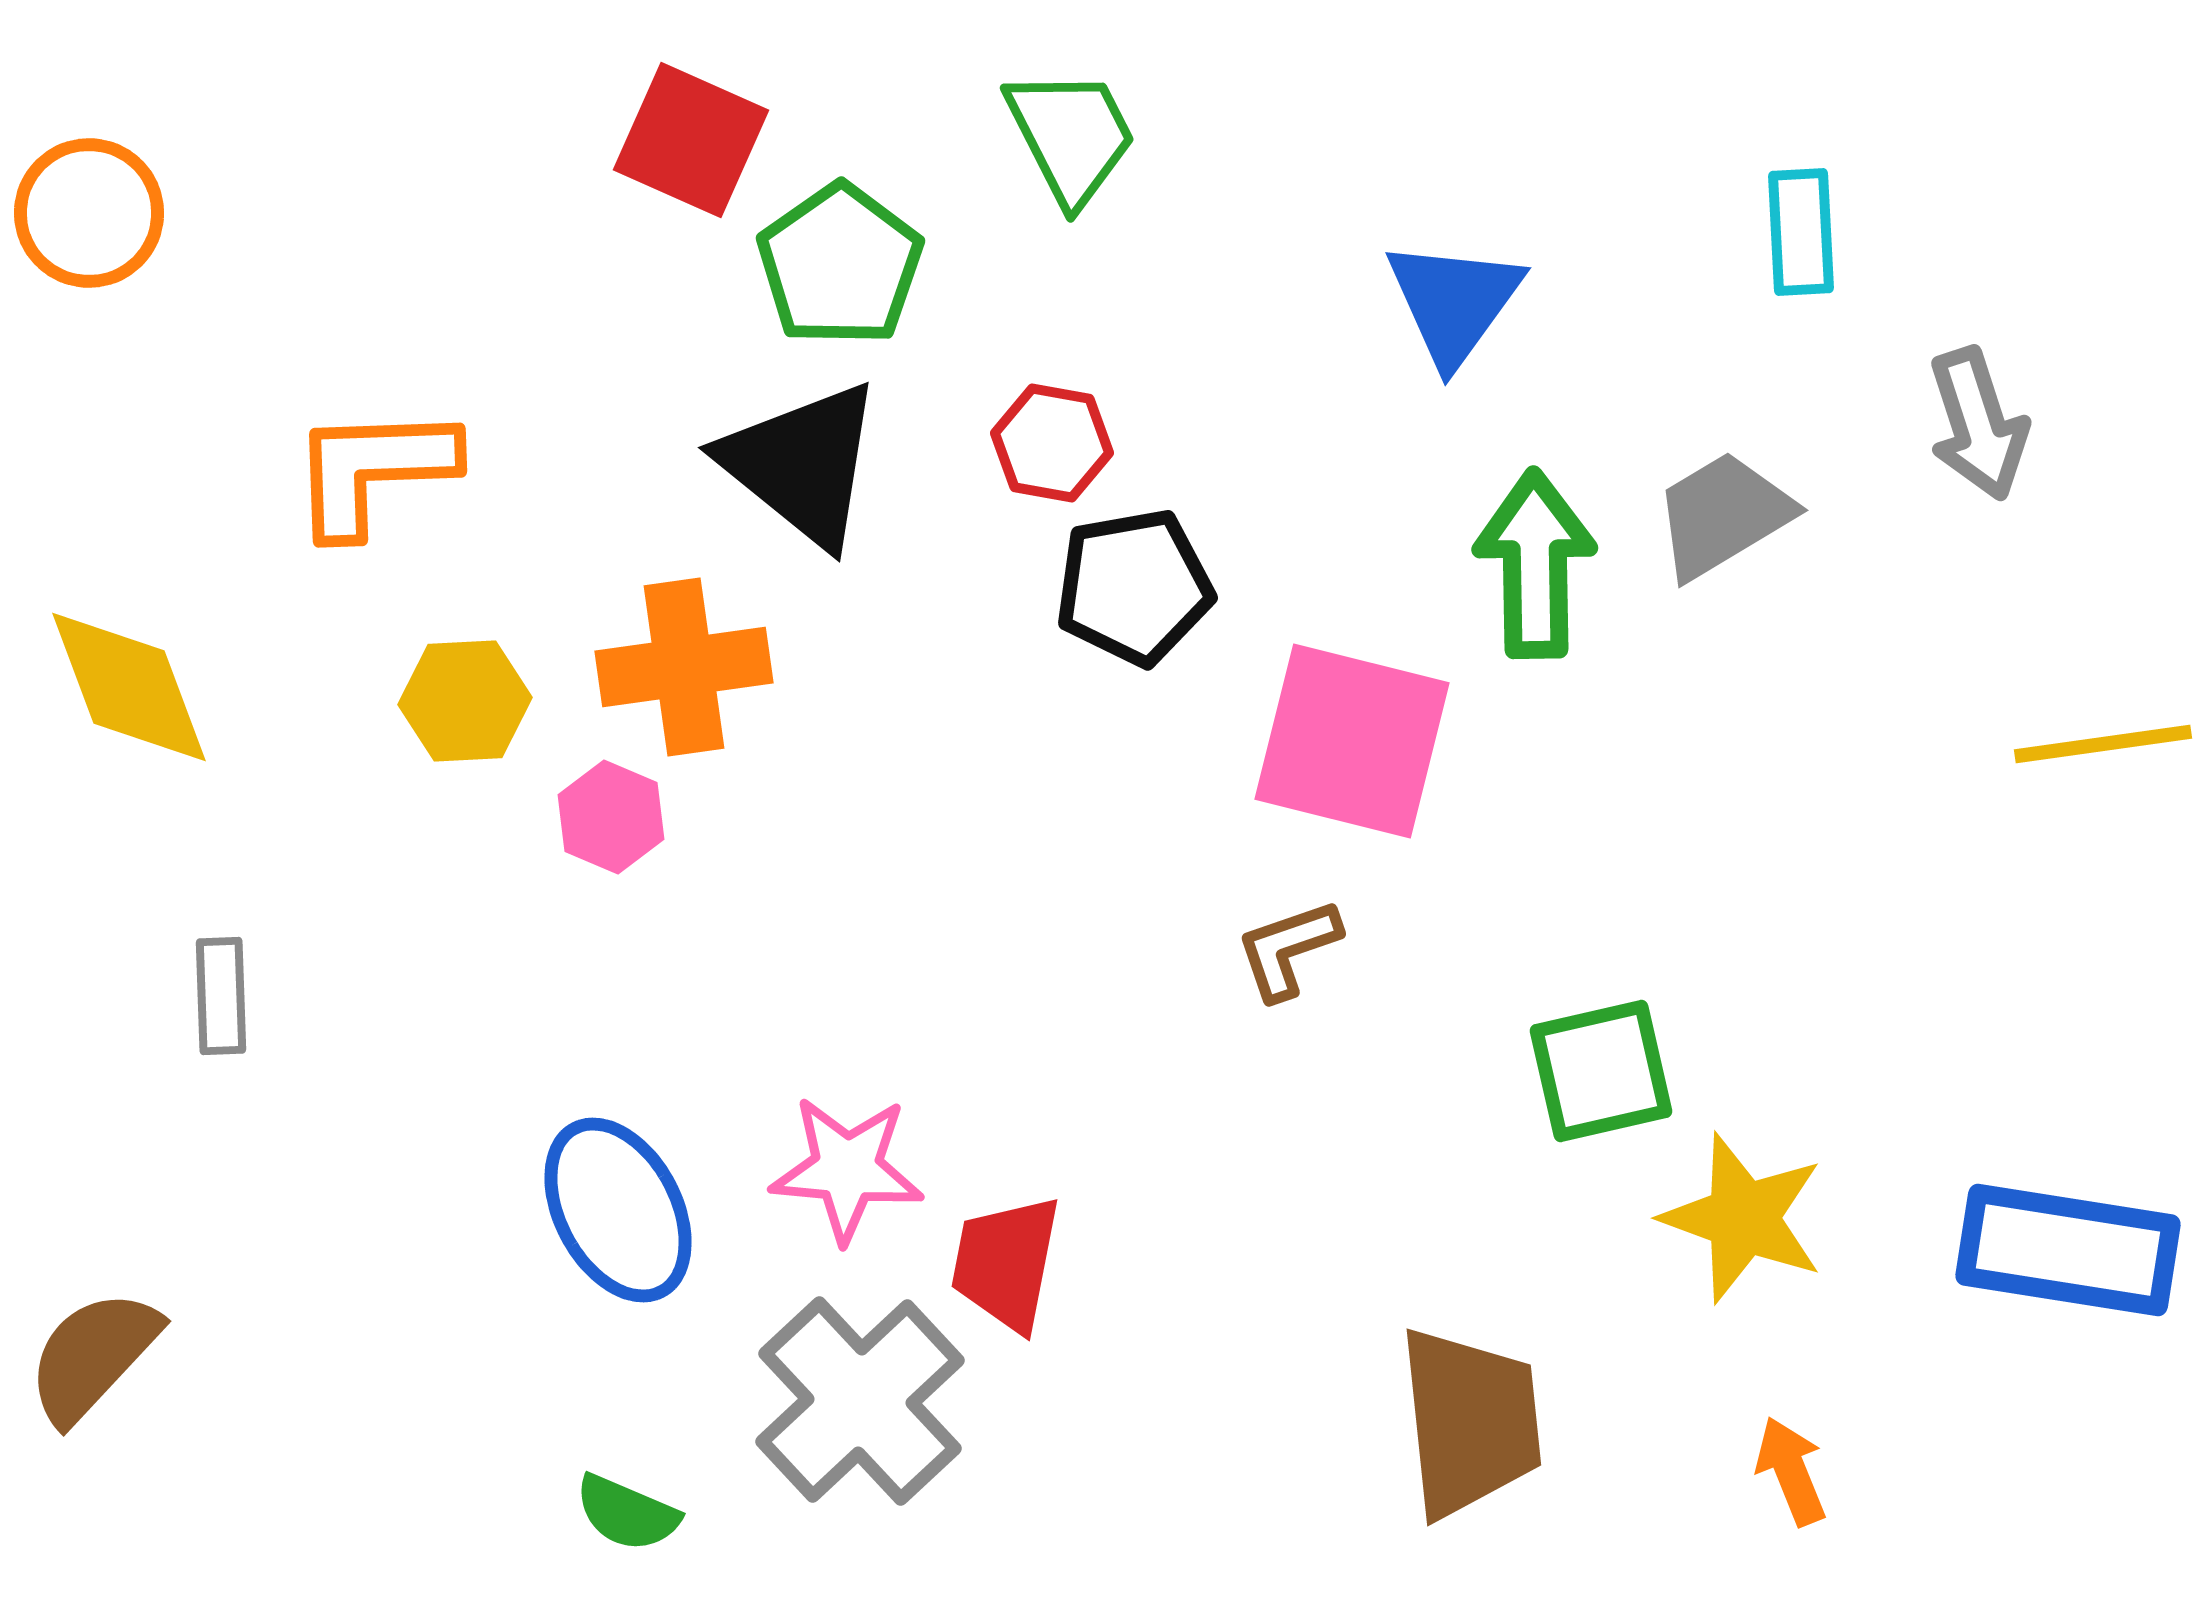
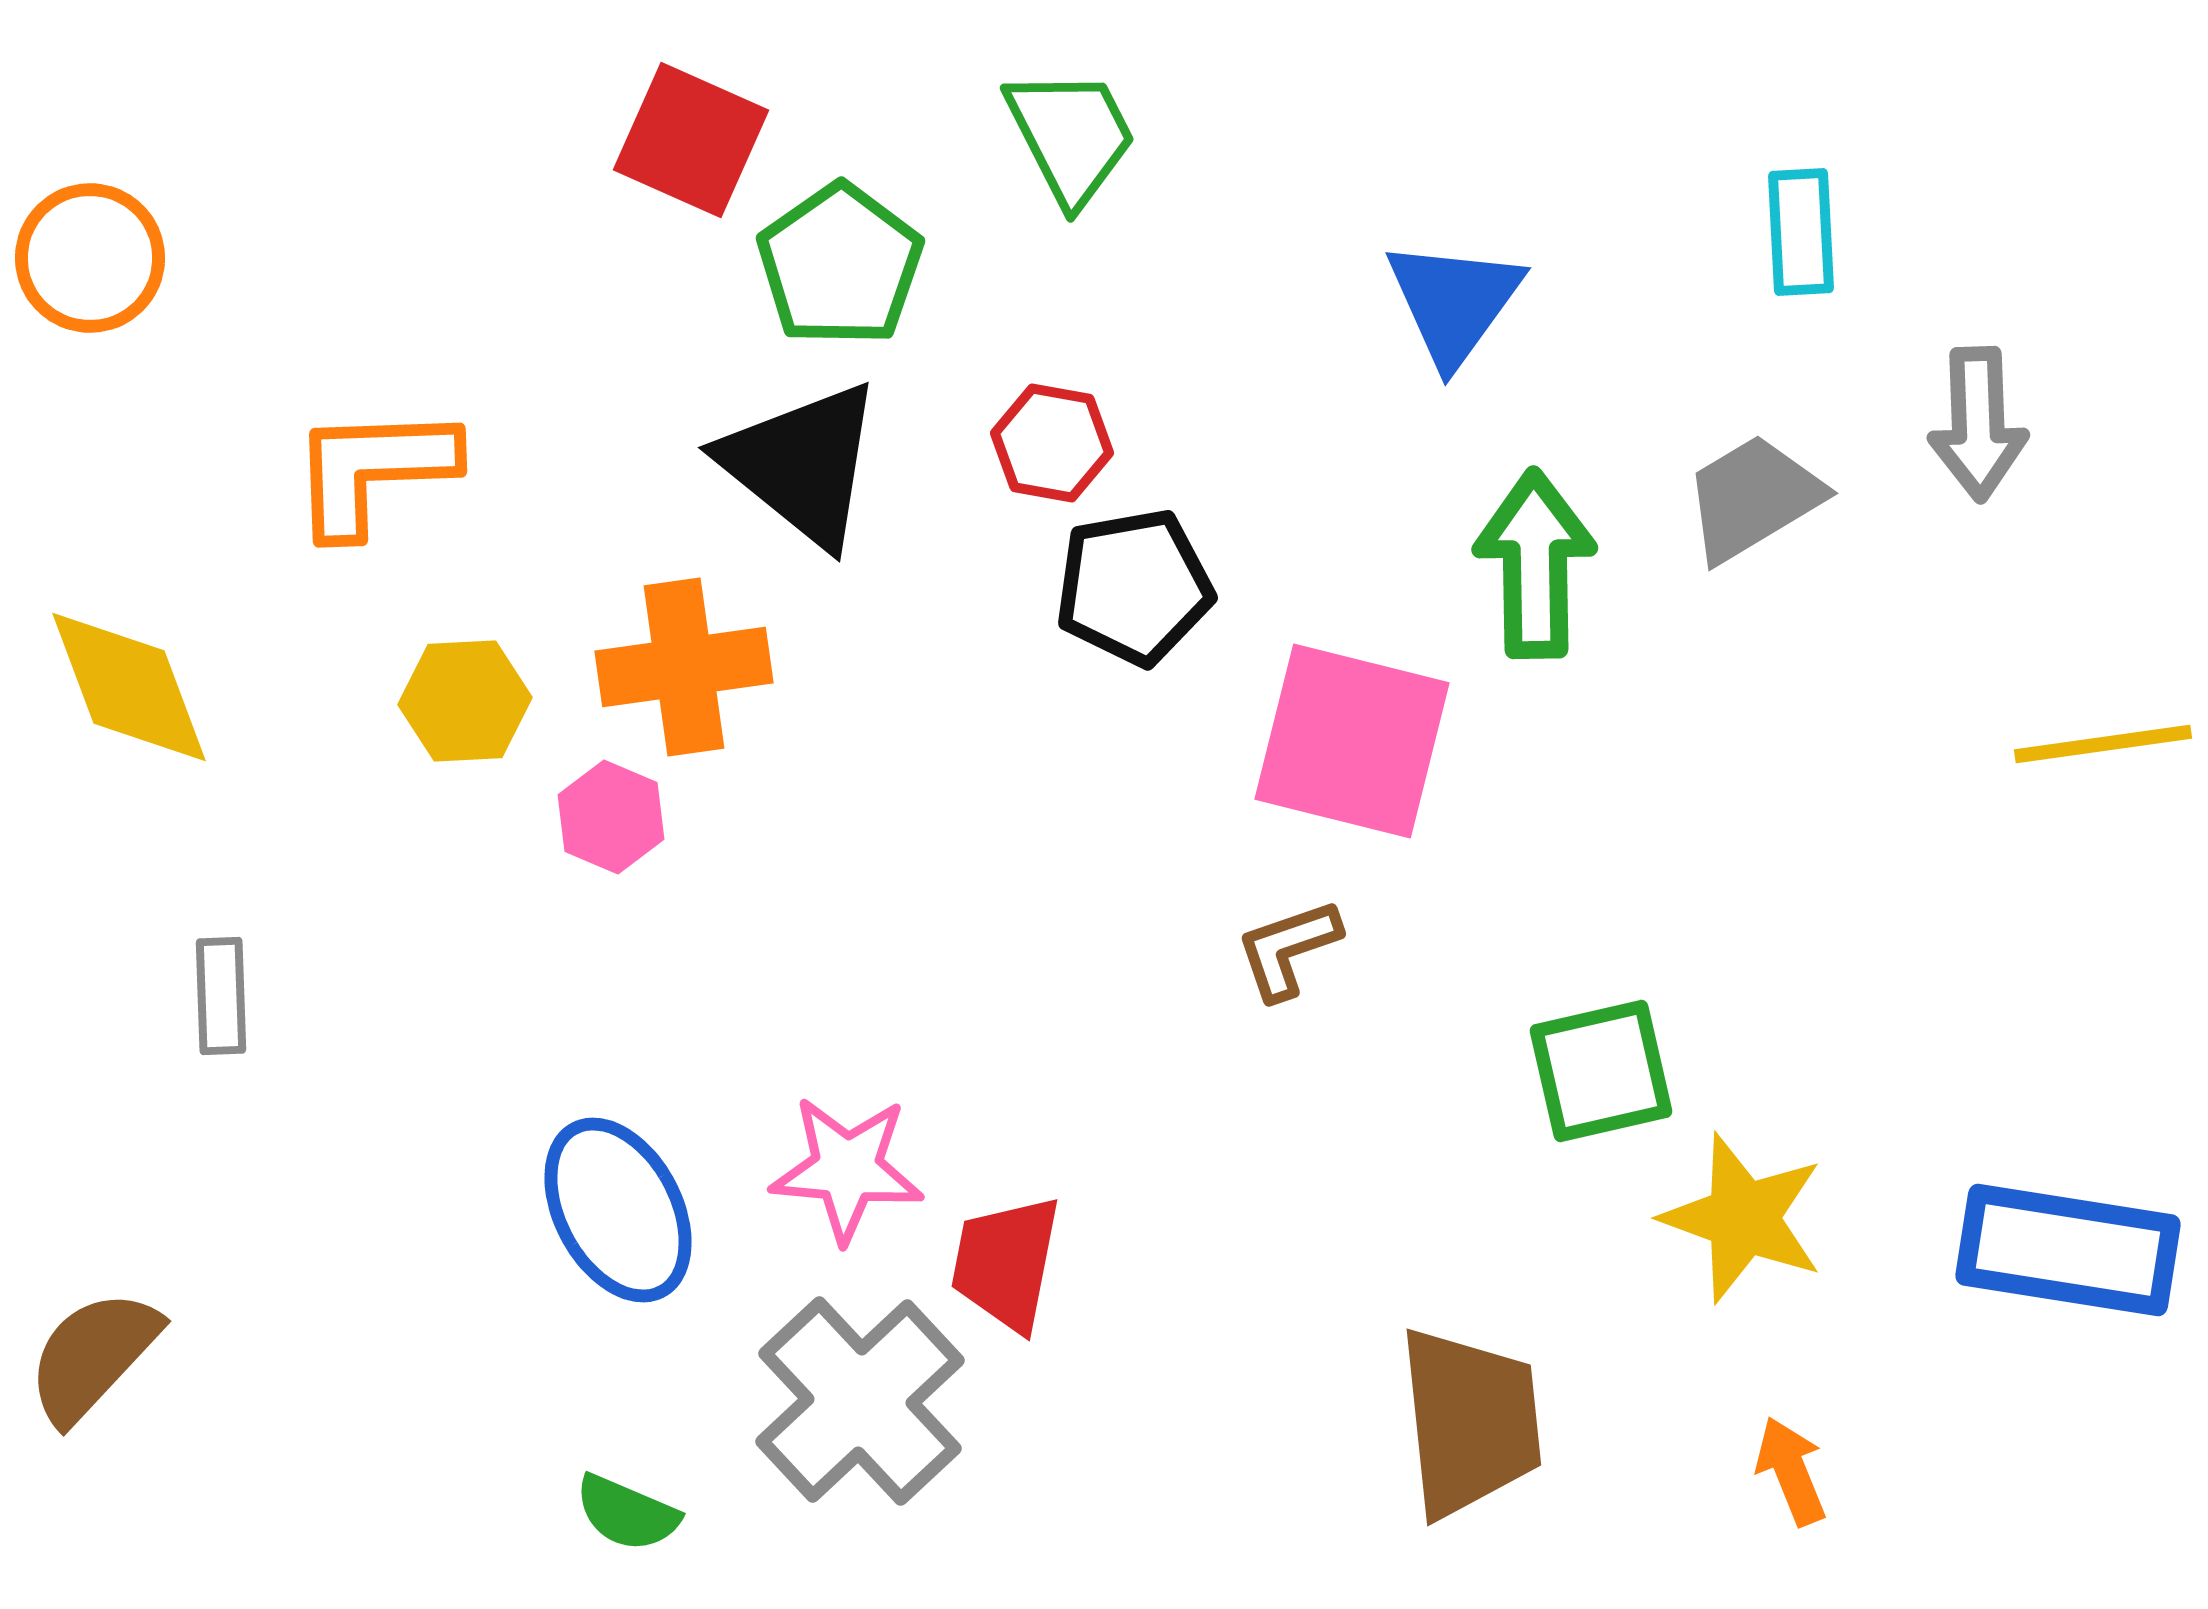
orange circle: moved 1 px right, 45 px down
gray arrow: rotated 16 degrees clockwise
gray trapezoid: moved 30 px right, 17 px up
